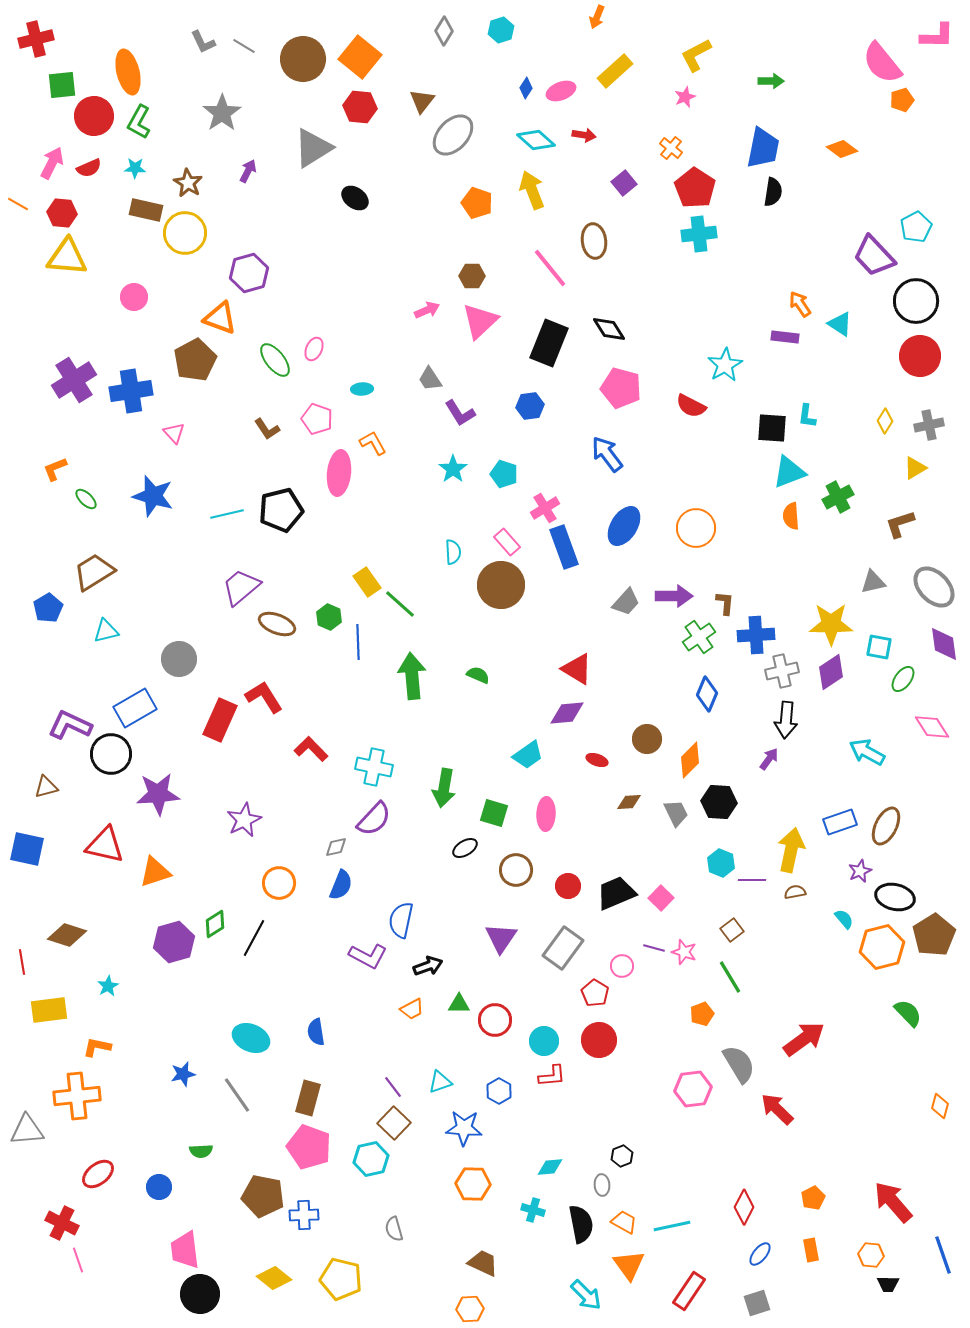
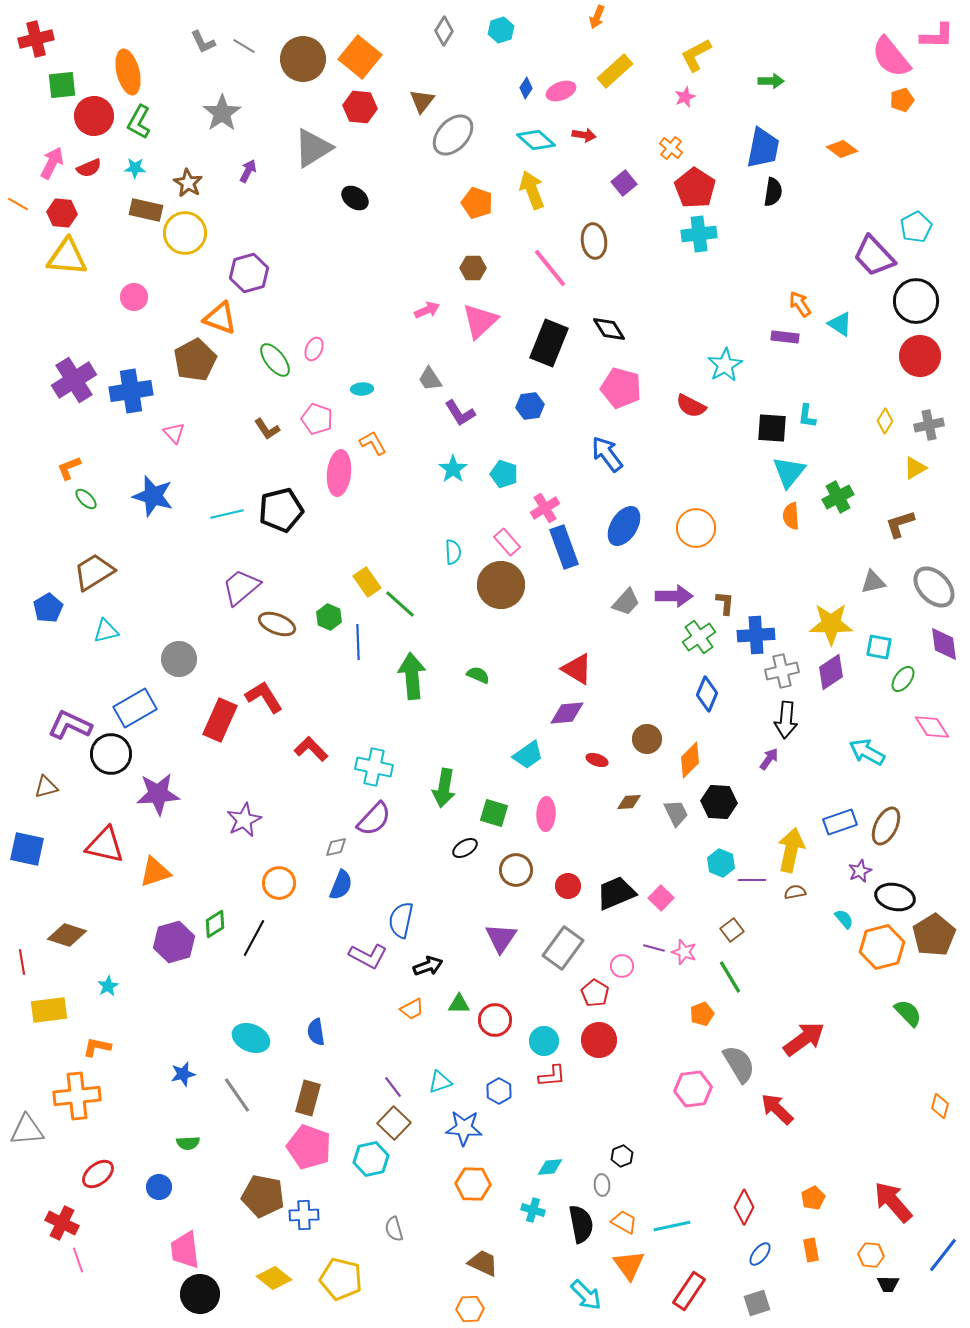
pink semicircle at (882, 63): moved 9 px right, 6 px up
brown hexagon at (472, 276): moved 1 px right, 8 px up
orange L-shape at (55, 469): moved 14 px right, 1 px up
cyan triangle at (789, 472): rotated 30 degrees counterclockwise
green semicircle at (201, 1151): moved 13 px left, 8 px up
blue line at (943, 1255): rotated 57 degrees clockwise
